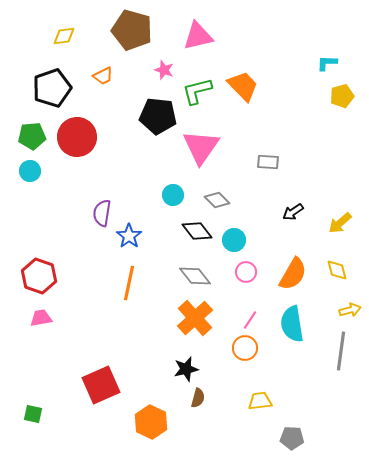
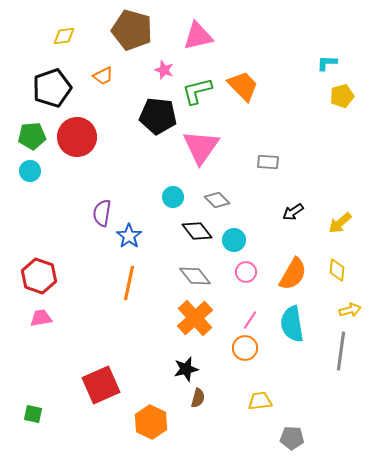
cyan circle at (173, 195): moved 2 px down
yellow diamond at (337, 270): rotated 20 degrees clockwise
